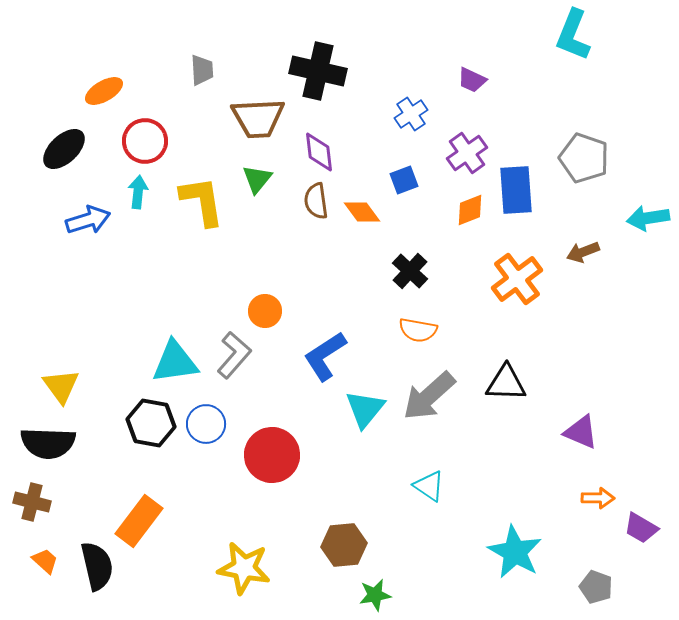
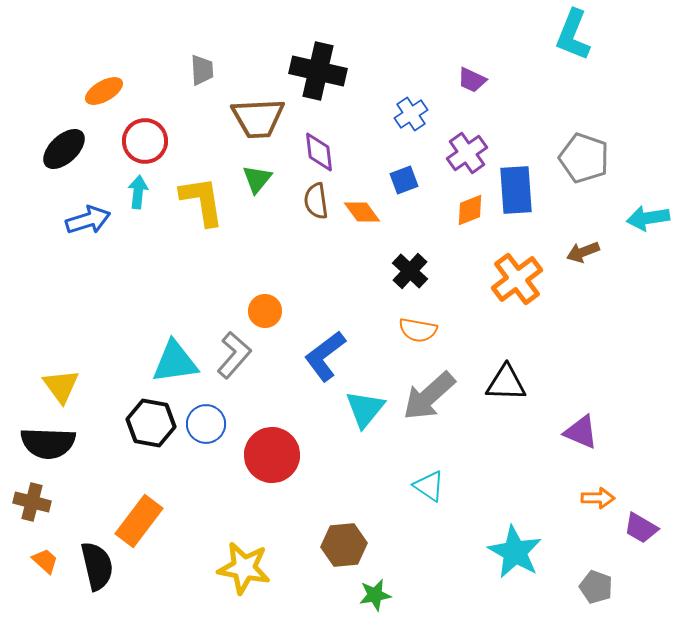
blue L-shape at (325, 356): rotated 4 degrees counterclockwise
